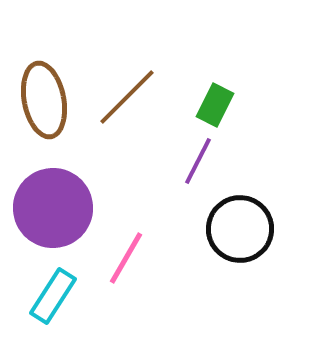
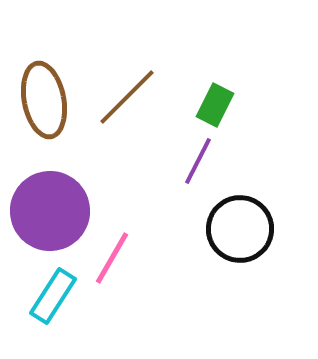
purple circle: moved 3 px left, 3 px down
pink line: moved 14 px left
